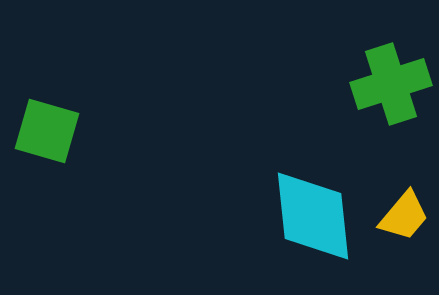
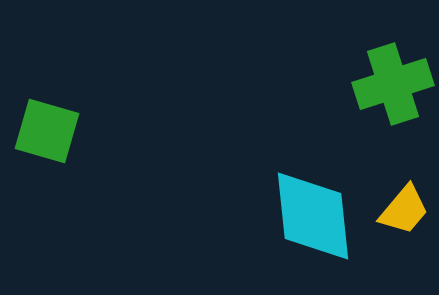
green cross: moved 2 px right
yellow trapezoid: moved 6 px up
